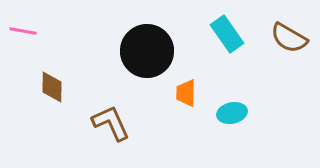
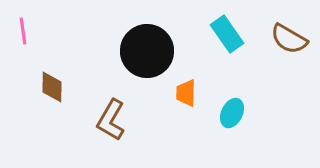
pink line: rotated 72 degrees clockwise
brown semicircle: moved 1 px down
cyan ellipse: rotated 52 degrees counterclockwise
brown L-shape: moved 3 px up; rotated 126 degrees counterclockwise
